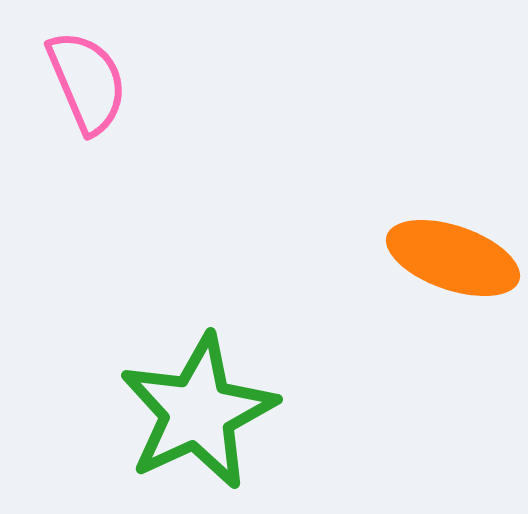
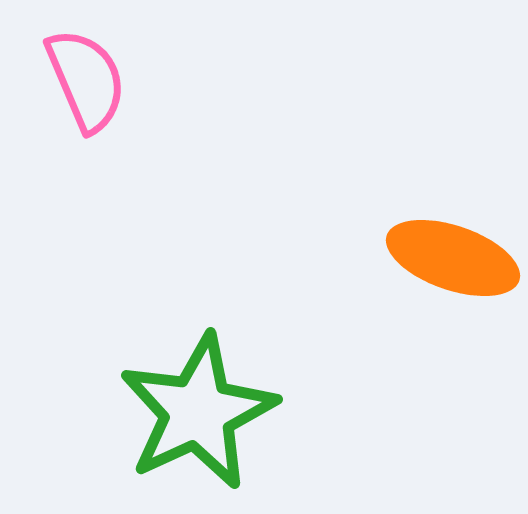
pink semicircle: moved 1 px left, 2 px up
